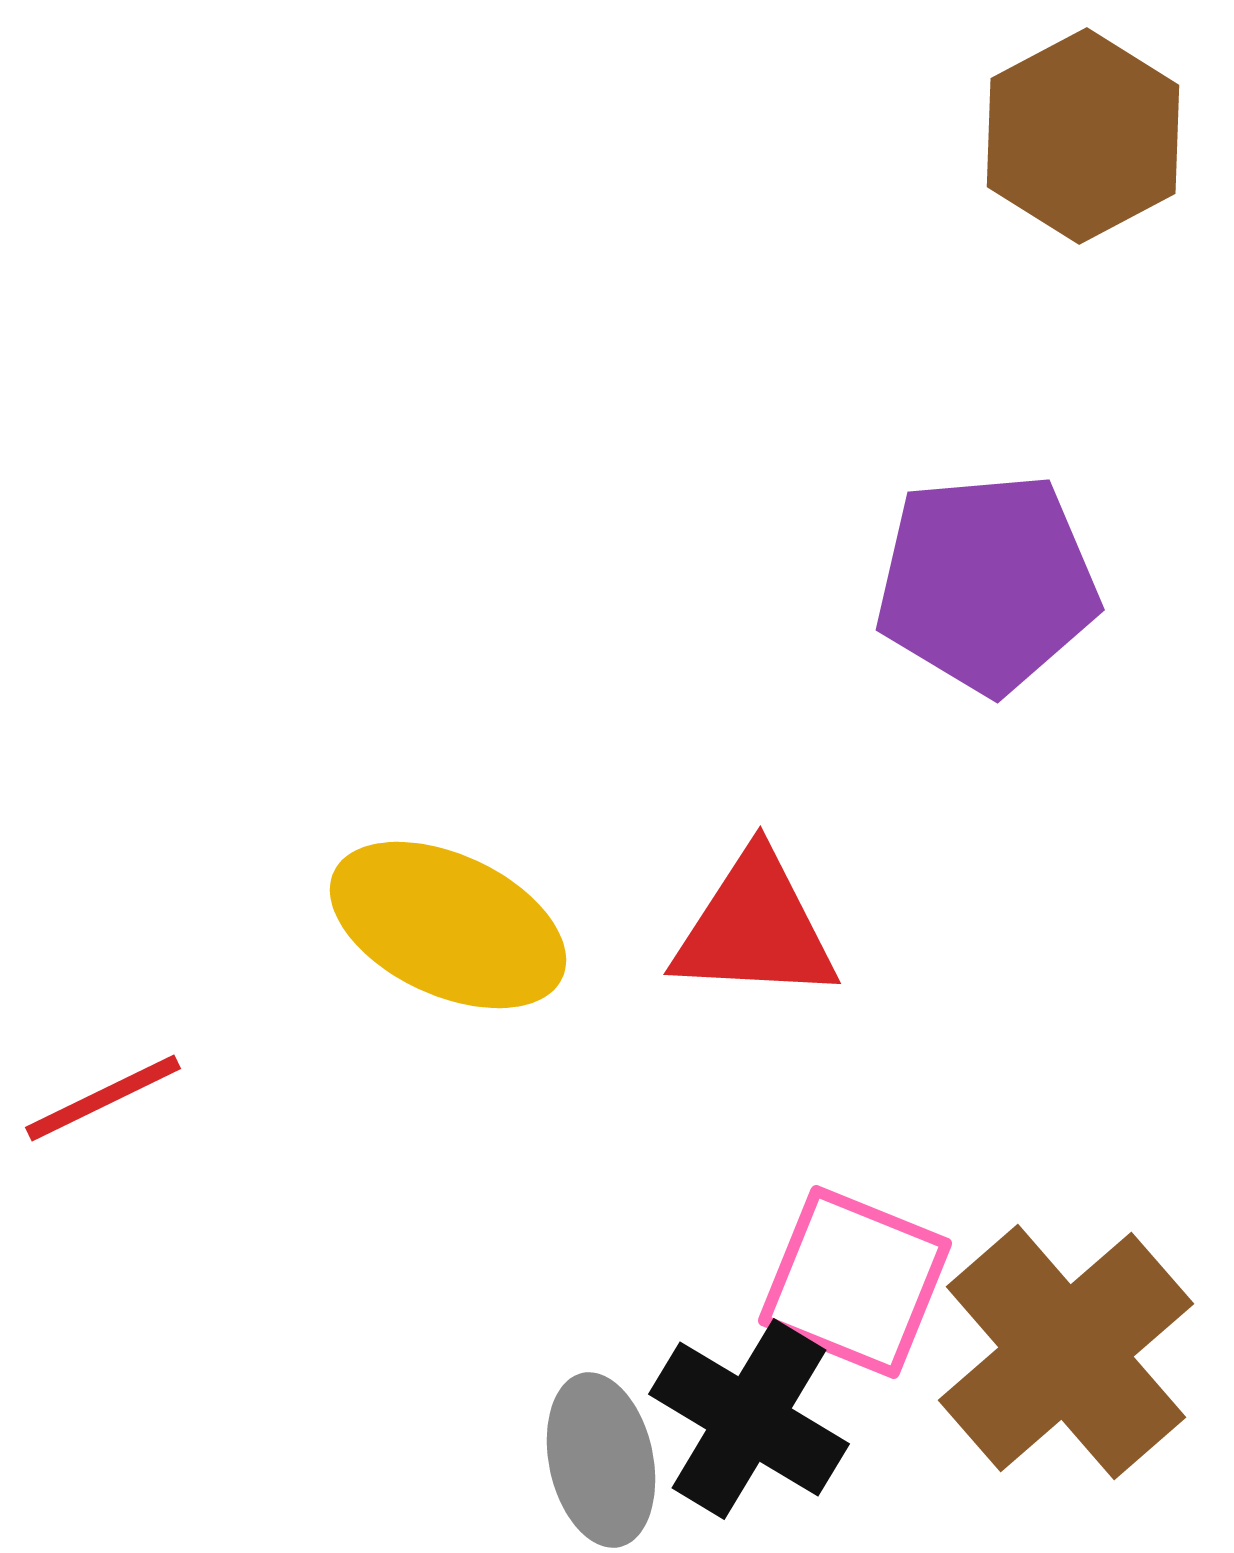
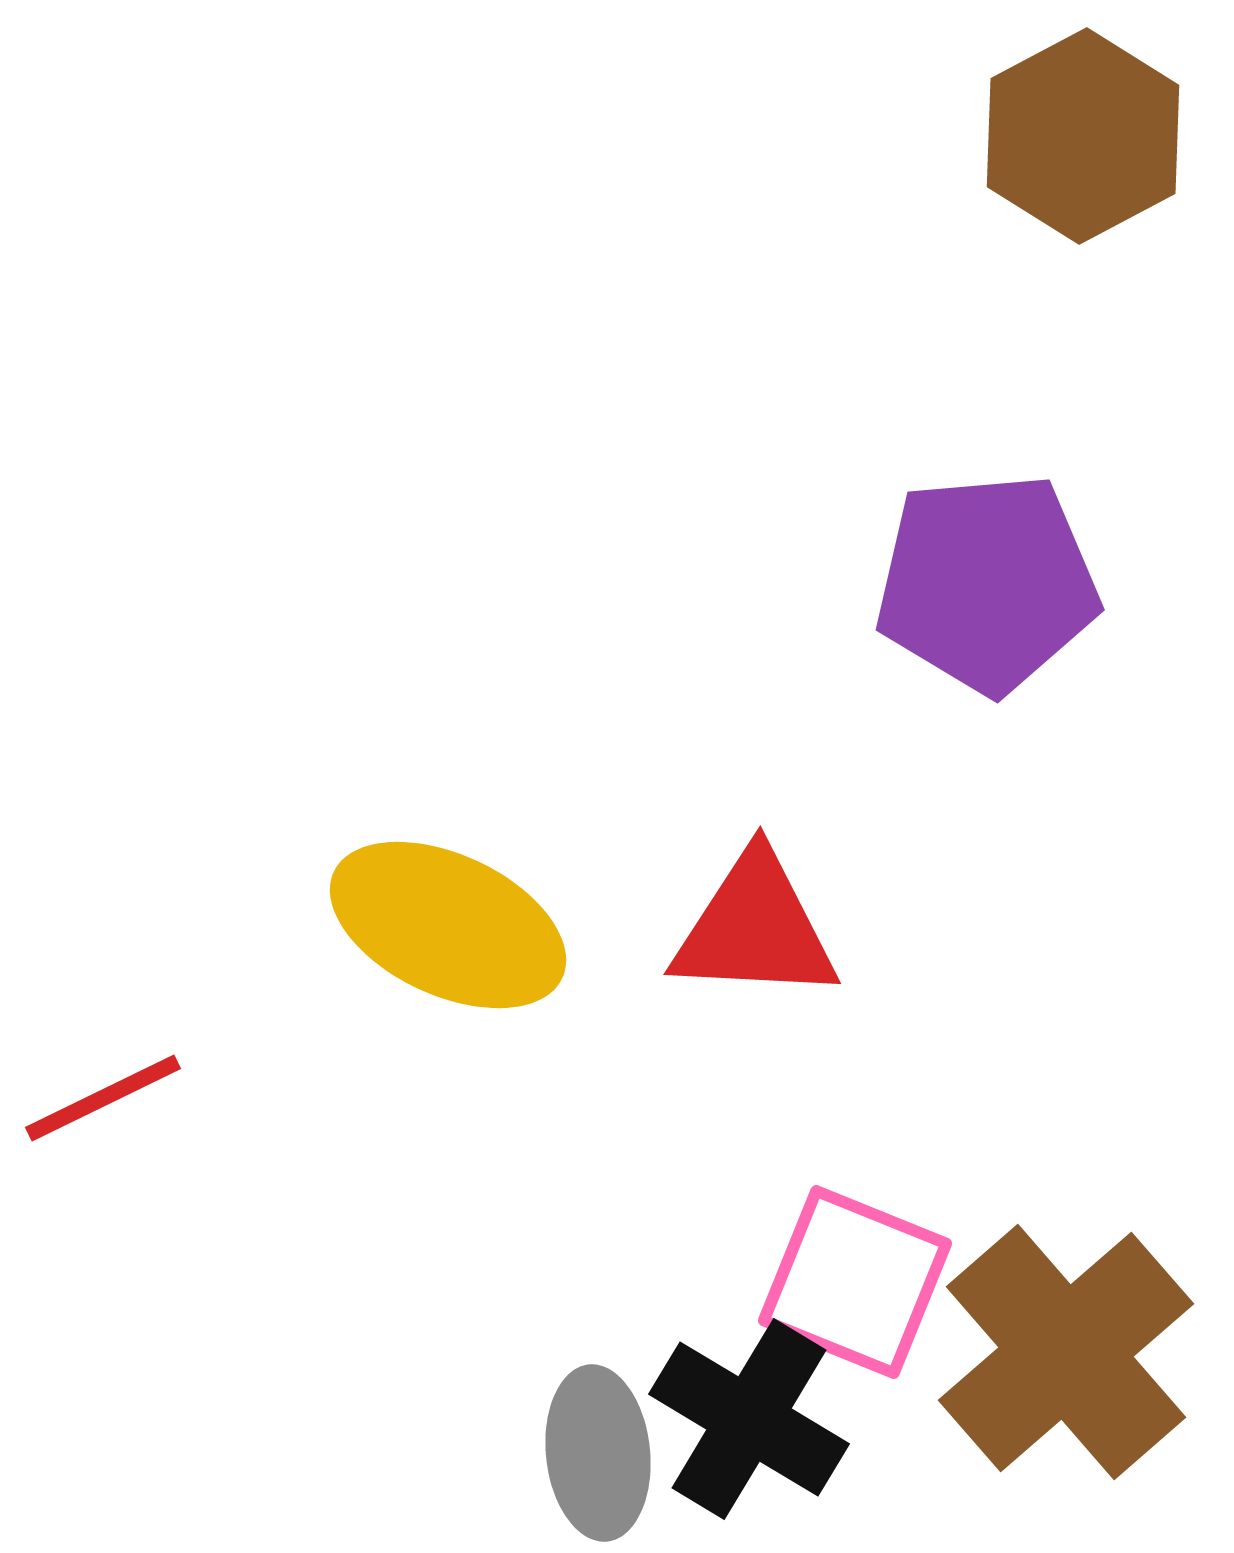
gray ellipse: moved 3 px left, 7 px up; rotated 6 degrees clockwise
